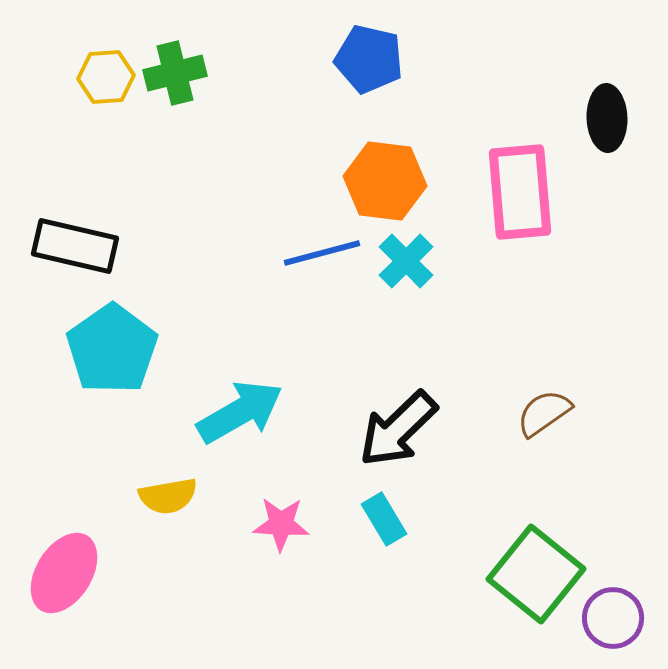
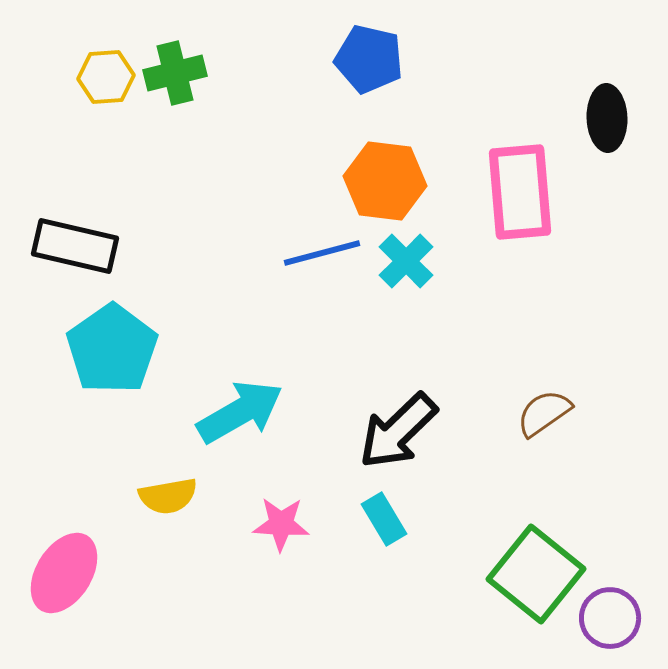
black arrow: moved 2 px down
purple circle: moved 3 px left
